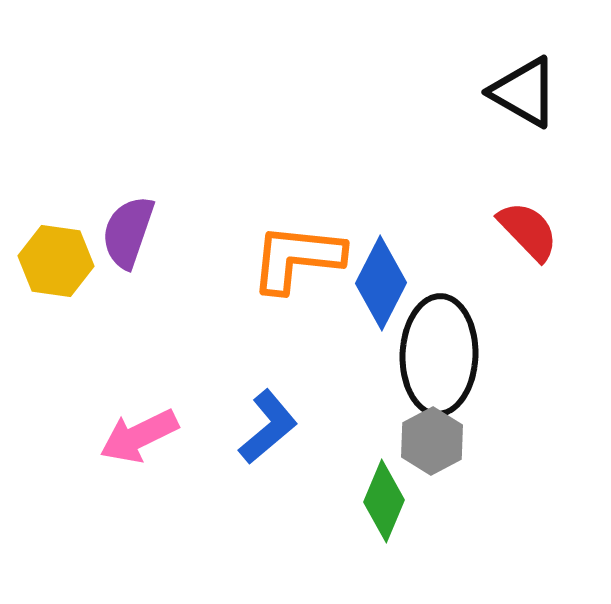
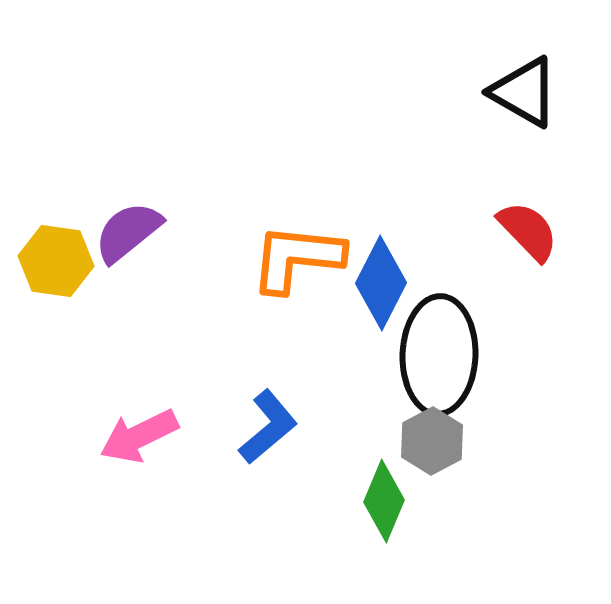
purple semicircle: rotated 32 degrees clockwise
